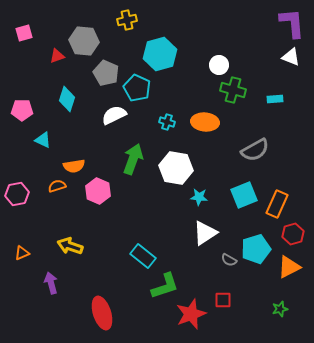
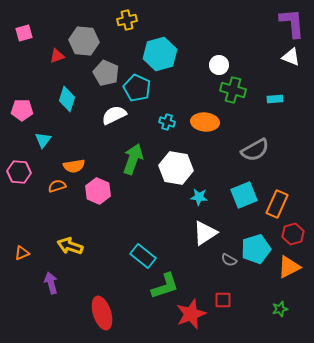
cyan triangle at (43, 140): rotated 42 degrees clockwise
pink hexagon at (17, 194): moved 2 px right, 22 px up; rotated 15 degrees clockwise
